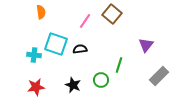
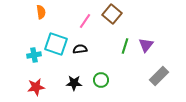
cyan cross: rotated 16 degrees counterclockwise
green line: moved 6 px right, 19 px up
black star: moved 1 px right, 2 px up; rotated 21 degrees counterclockwise
